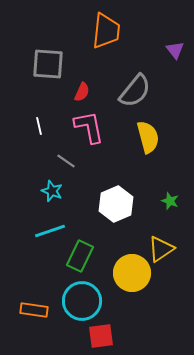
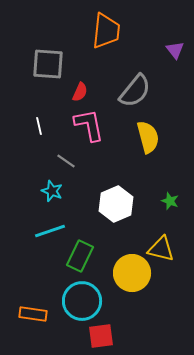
red semicircle: moved 2 px left
pink L-shape: moved 2 px up
yellow triangle: rotated 48 degrees clockwise
orange rectangle: moved 1 px left, 4 px down
